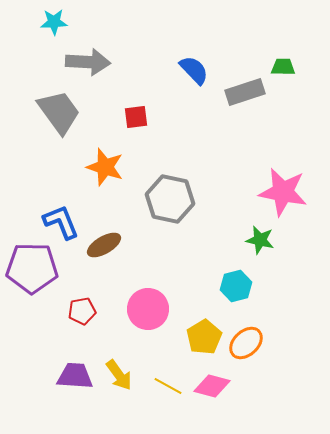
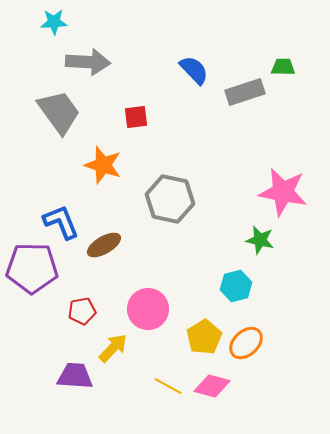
orange star: moved 2 px left, 2 px up
yellow arrow: moved 6 px left, 27 px up; rotated 100 degrees counterclockwise
